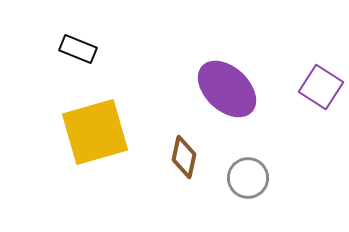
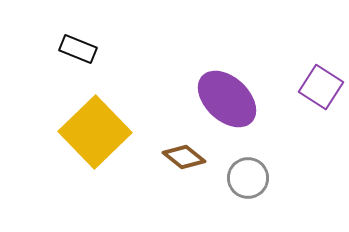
purple ellipse: moved 10 px down
yellow square: rotated 28 degrees counterclockwise
brown diamond: rotated 63 degrees counterclockwise
